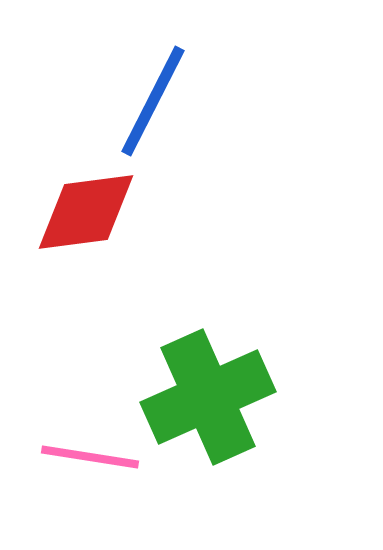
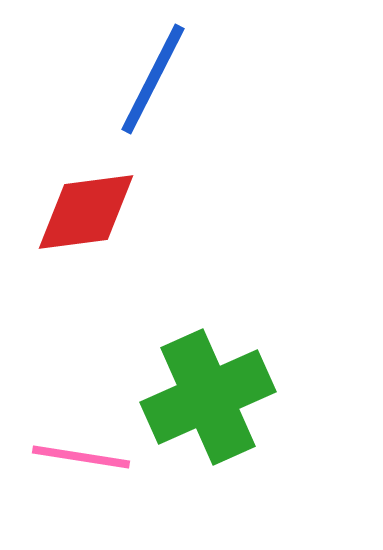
blue line: moved 22 px up
pink line: moved 9 px left
